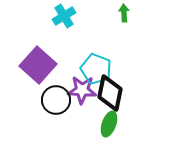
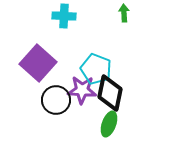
cyan cross: rotated 35 degrees clockwise
purple square: moved 2 px up
